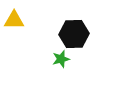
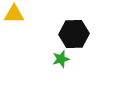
yellow triangle: moved 6 px up
